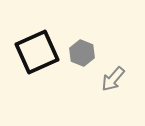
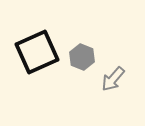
gray hexagon: moved 4 px down
